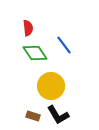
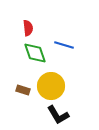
blue line: rotated 36 degrees counterclockwise
green diamond: rotated 15 degrees clockwise
brown rectangle: moved 10 px left, 26 px up
